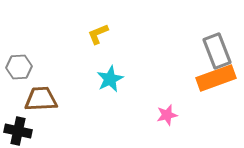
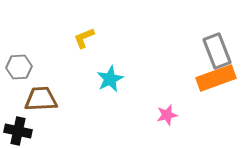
yellow L-shape: moved 14 px left, 4 px down
